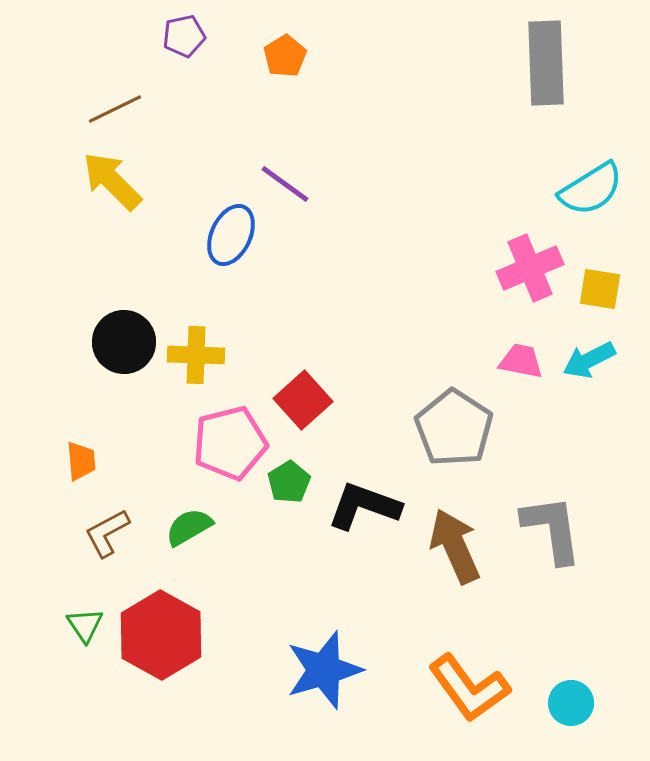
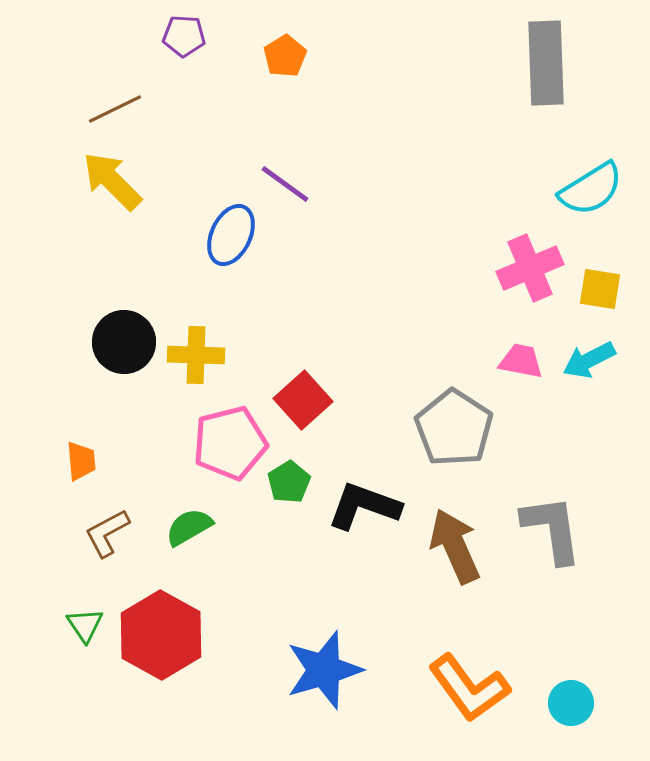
purple pentagon: rotated 15 degrees clockwise
